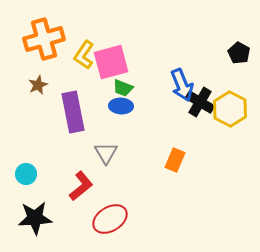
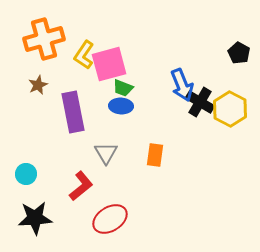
pink square: moved 2 px left, 2 px down
orange rectangle: moved 20 px left, 5 px up; rotated 15 degrees counterclockwise
